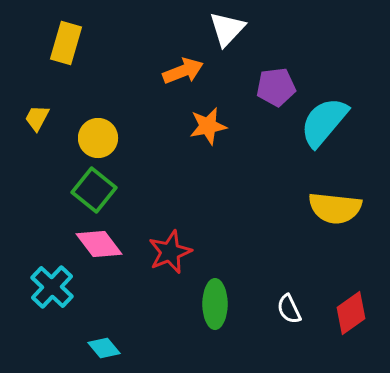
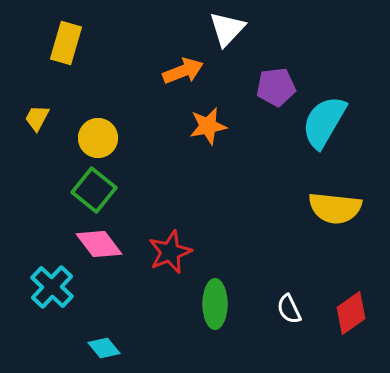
cyan semicircle: rotated 10 degrees counterclockwise
